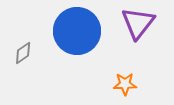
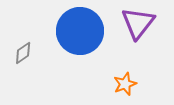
blue circle: moved 3 px right
orange star: rotated 20 degrees counterclockwise
